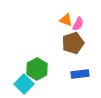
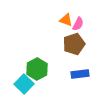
brown pentagon: moved 1 px right, 1 px down
